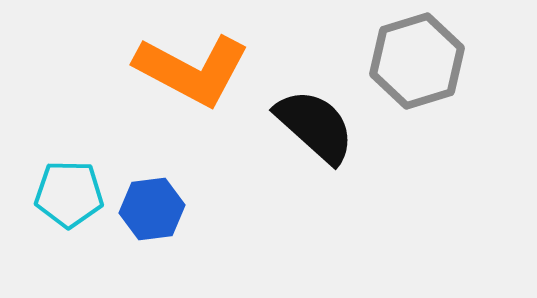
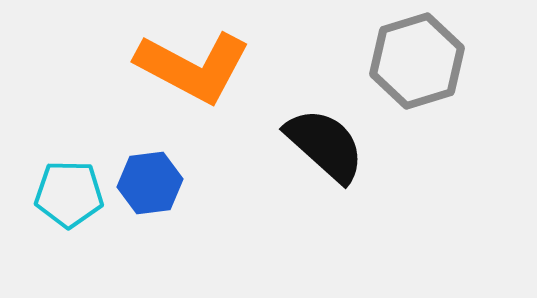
orange L-shape: moved 1 px right, 3 px up
black semicircle: moved 10 px right, 19 px down
blue hexagon: moved 2 px left, 26 px up
